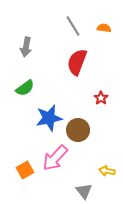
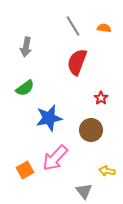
brown circle: moved 13 px right
